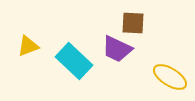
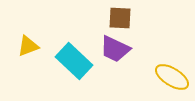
brown square: moved 13 px left, 5 px up
purple trapezoid: moved 2 px left
yellow ellipse: moved 2 px right
